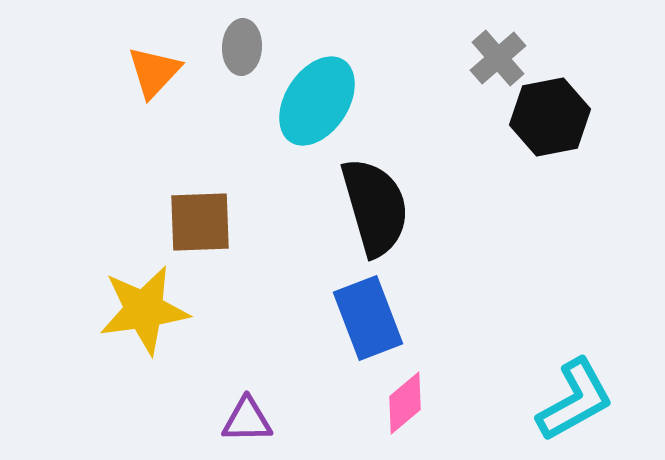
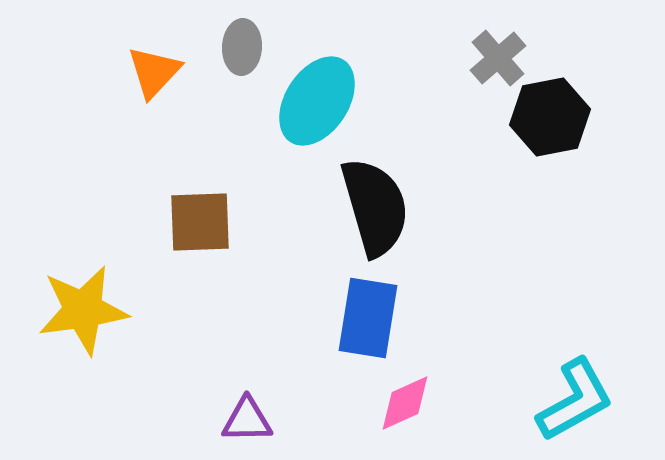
yellow star: moved 61 px left
blue rectangle: rotated 30 degrees clockwise
pink diamond: rotated 16 degrees clockwise
